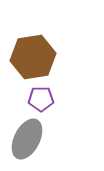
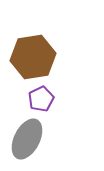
purple pentagon: rotated 25 degrees counterclockwise
